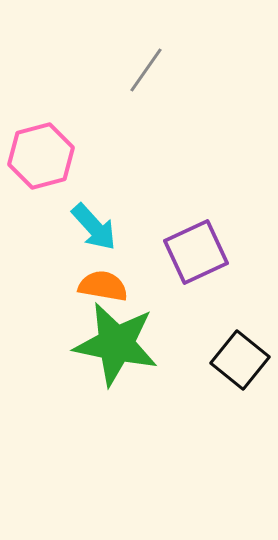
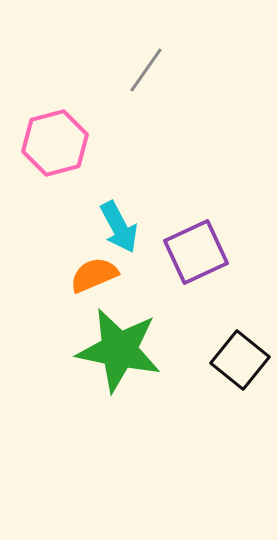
pink hexagon: moved 14 px right, 13 px up
cyan arrow: moved 25 px right; rotated 14 degrees clockwise
orange semicircle: moved 9 px left, 11 px up; rotated 33 degrees counterclockwise
green star: moved 3 px right, 6 px down
